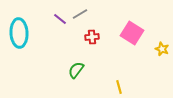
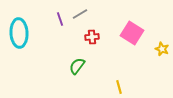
purple line: rotated 32 degrees clockwise
green semicircle: moved 1 px right, 4 px up
